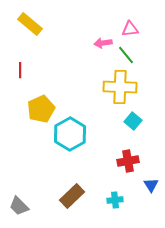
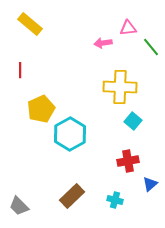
pink triangle: moved 2 px left, 1 px up
green line: moved 25 px right, 8 px up
blue triangle: moved 1 px left, 1 px up; rotated 21 degrees clockwise
cyan cross: rotated 21 degrees clockwise
